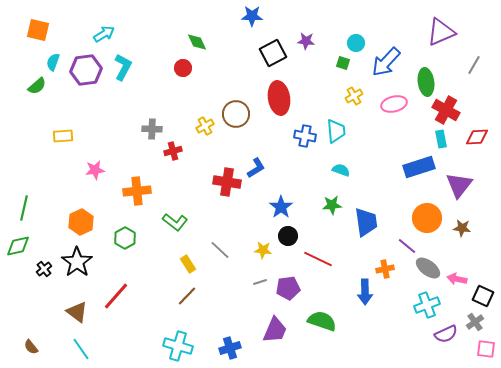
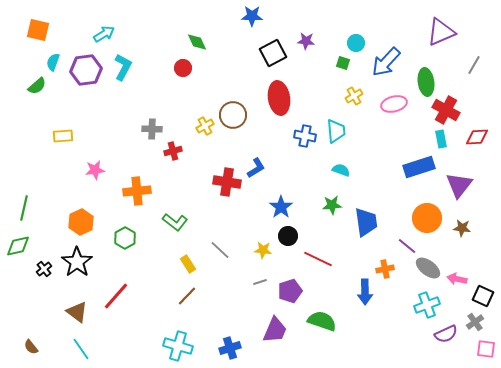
brown circle at (236, 114): moved 3 px left, 1 px down
purple pentagon at (288, 288): moved 2 px right, 3 px down; rotated 10 degrees counterclockwise
